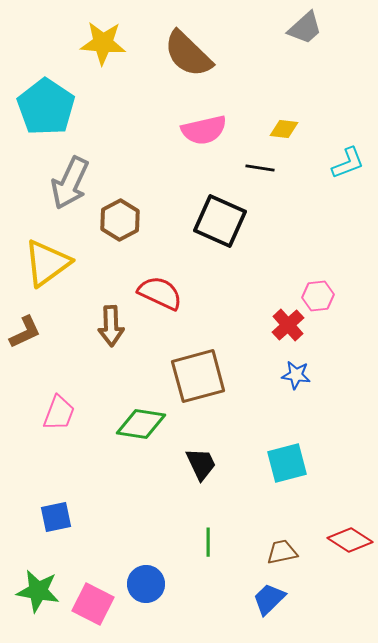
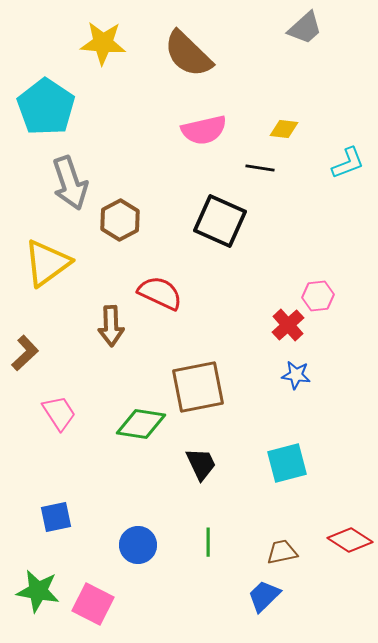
gray arrow: rotated 44 degrees counterclockwise
brown L-shape: moved 21 px down; rotated 18 degrees counterclockwise
brown square: moved 11 px down; rotated 4 degrees clockwise
pink trapezoid: rotated 54 degrees counterclockwise
blue circle: moved 8 px left, 39 px up
blue trapezoid: moved 5 px left, 3 px up
